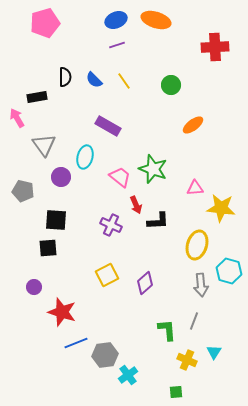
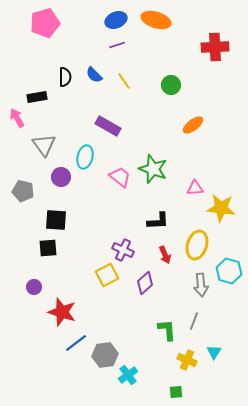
blue semicircle at (94, 80): moved 5 px up
red arrow at (136, 205): moved 29 px right, 50 px down
purple cross at (111, 225): moved 12 px right, 25 px down
blue line at (76, 343): rotated 15 degrees counterclockwise
